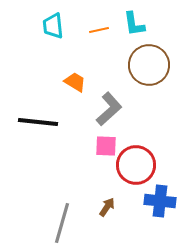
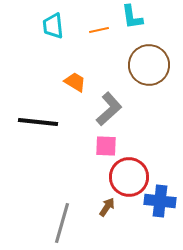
cyan L-shape: moved 2 px left, 7 px up
red circle: moved 7 px left, 12 px down
